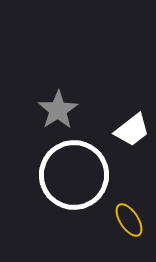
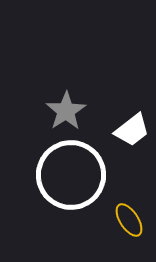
gray star: moved 8 px right, 1 px down
white circle: moved 3 px left
